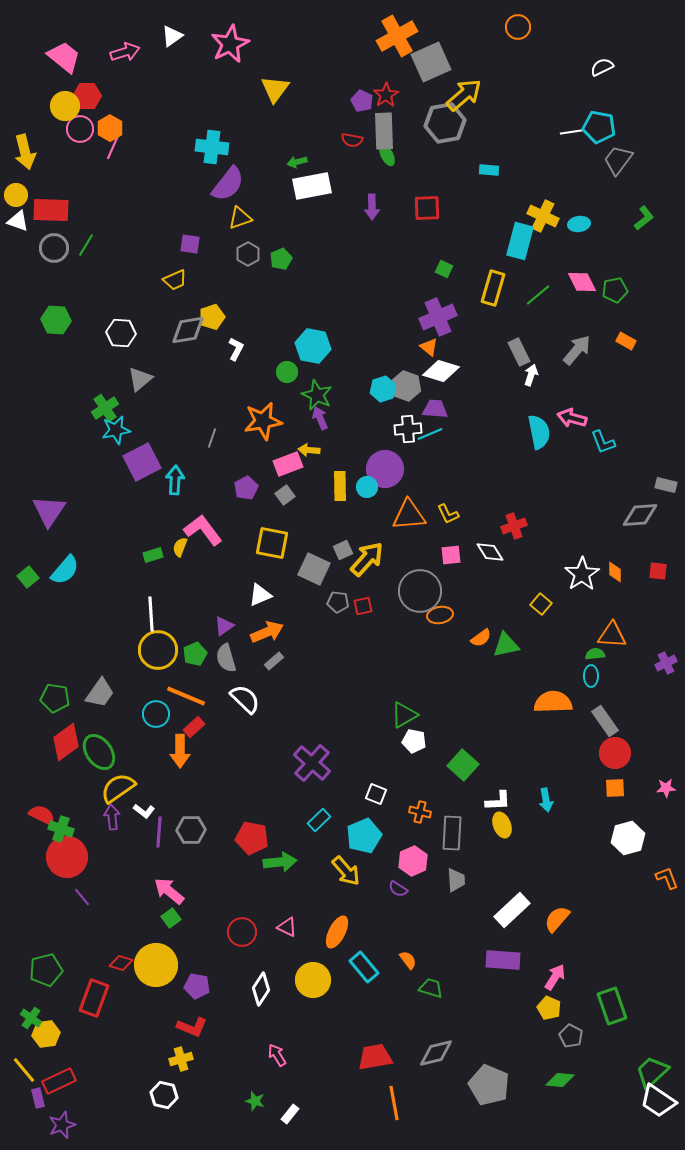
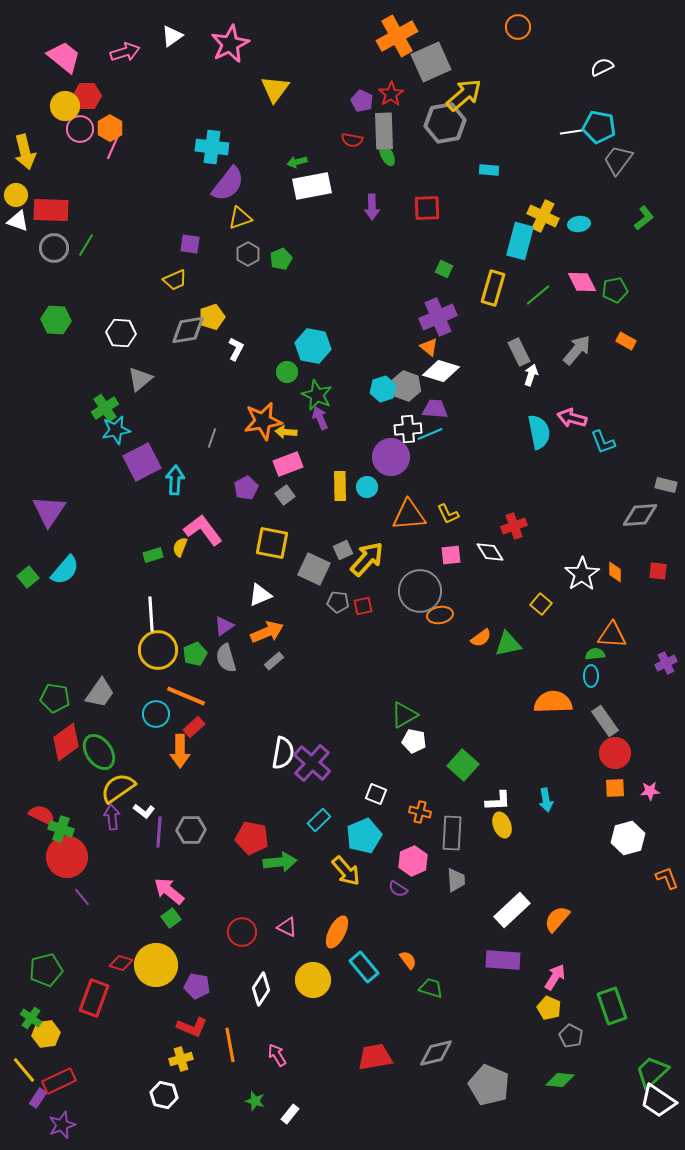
red star at (386, 95): moved 5 px right, 1 px up
yellow arrow at (309, 450): moved 23 px left, 18 px up
purple circle at (385, 469): moved 6 px right, 12 px up
green triangle at (506, 645): moved 2 px right, 1 px up
white semicircle at (245, 699): moved 38 px right, 54 px down; rotated 56 degrees clockwise
pink star at (666, 788): moved 16 px left, 3 px down
purple rectangle at (38, 1098): rotated 48 degrees clockwise
orange line at (394, 1103): moved 164 px left, 58 px up
